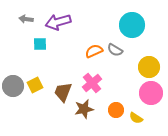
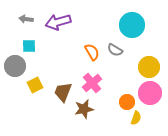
cyan square: moved 11 px left, 2 px down
orange semicircle: moved 2 px left, 1 px down; rotated 84 degrees clockwise
gray circle: moved 2 px right, 20 px up
pink circle: moved 1 px left
orange circle: moved 11 px right, 8 px up
yellow semicircle: rotated 104 degrees counterclockwise
